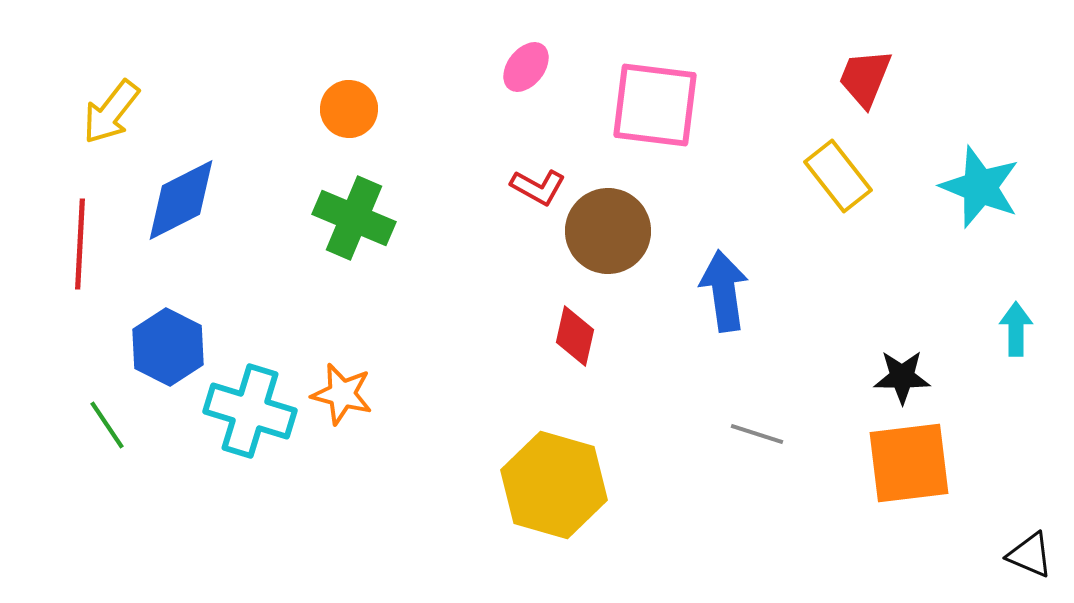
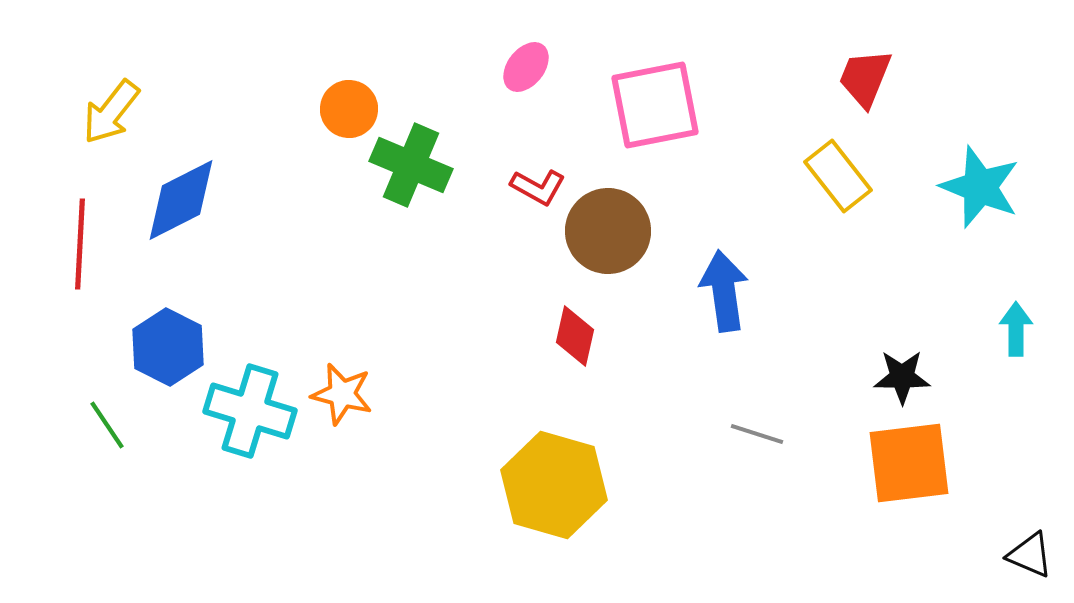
pink square: rotated 18 degrees counterclockwise
green cross: moved 57 px right, 53 px up
